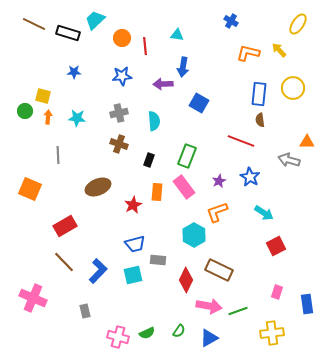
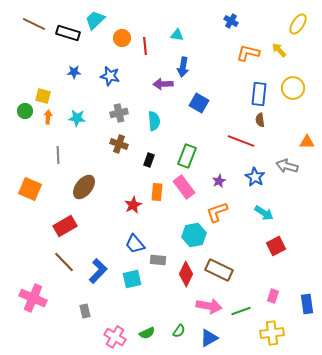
blue star at (122, 76): moved 12 px left; rotated 18 degrees clockwise
gray arrow at (289, 160): moved 2 px left, 6 px down
blue star at (250, 177): moved 5 px right
brown ellipse at (98, 187): moved 14 px left; rotated 30 degrees counterclockwise
cyan hexagon at (194, 235): rotated 20 degrees clockwise
blue trapezoid at (135, 244): rotated 65 degrees clockwise
cyan square at (133, 275): moved 1 px left, 4 px down
red diamond at (186, 280): moved 6 px up
pink rectangle at (277, 292): moved 4 px left, 4 px down
green line at (238, 311): moved 3 px right
pink cross at (118, 337): moved 3 px left; rotated 15 degrees clockwise
